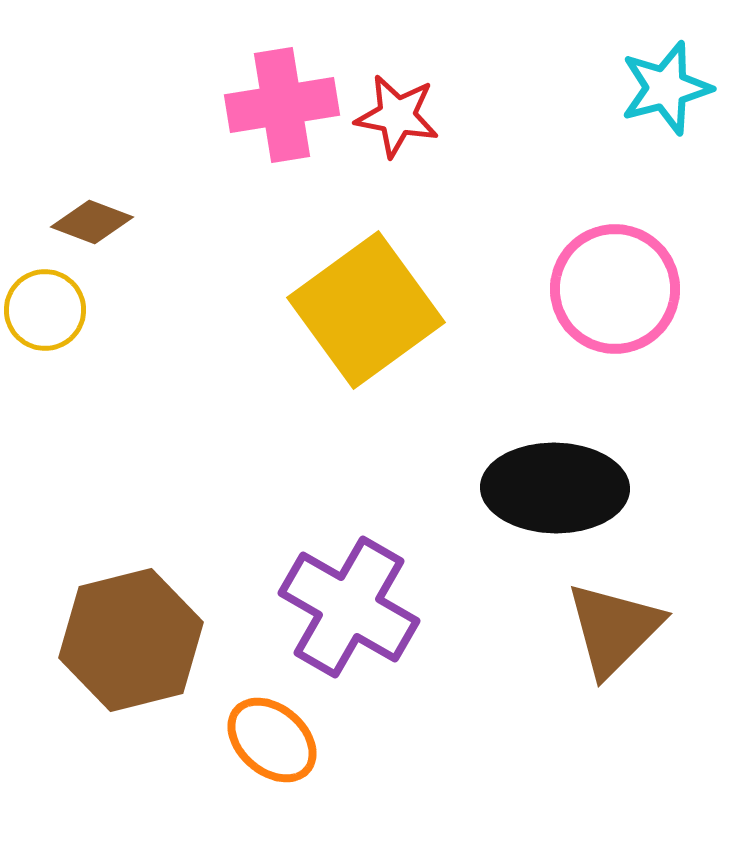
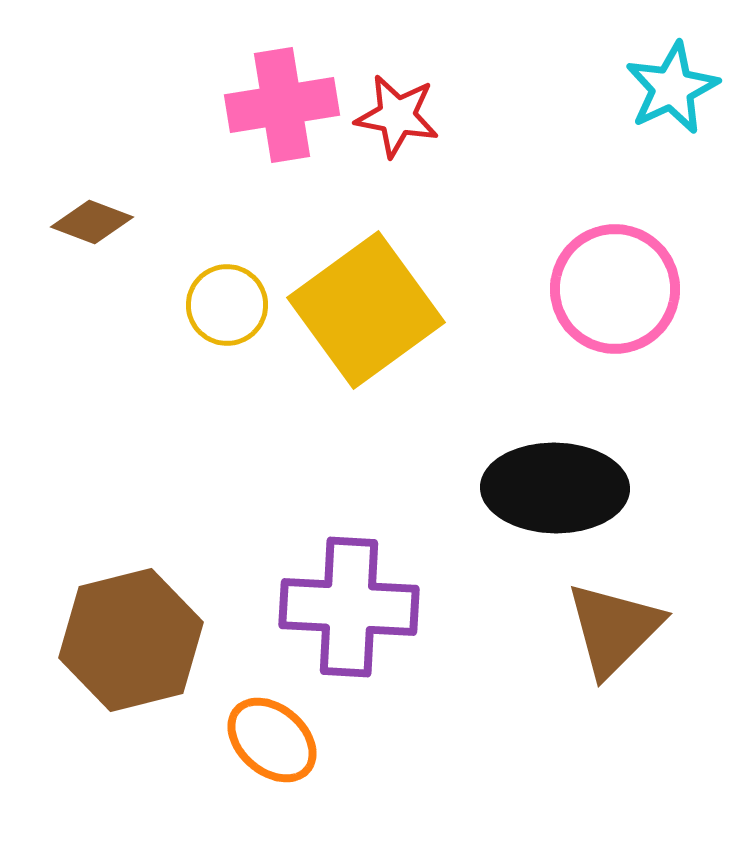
cyan star: moved 6 px right; rotated 10 degrees counterclockwise
yellow circle: moved 182 px right, 5 px up
purple cross: rotated 27 degrees counterclockwise
